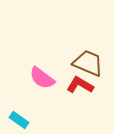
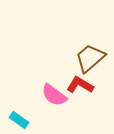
brown trapezoid: moved 2 px right, 5 px up; rotated 64 degrees counterclockwise
pink semicircle: moved 12 px right, 17 px down
